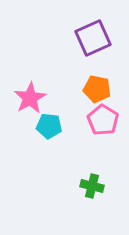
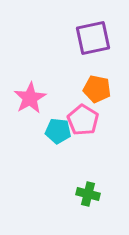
purple square: rotated 12 degrees clockwise
pink pentagon: moved 20 px left
cyan pentagon: moved 9 px right, 5 px down
green cross: moved 4 px left, 8 px down
